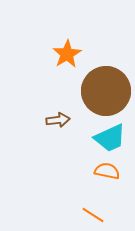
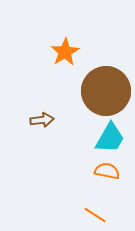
orange star: moved 2 px left, 2 px up
brown arrow: moved 16 px left
cyan trapezoid: rotated 36 degrees counterclockwise
orange line: moved 2 px right
